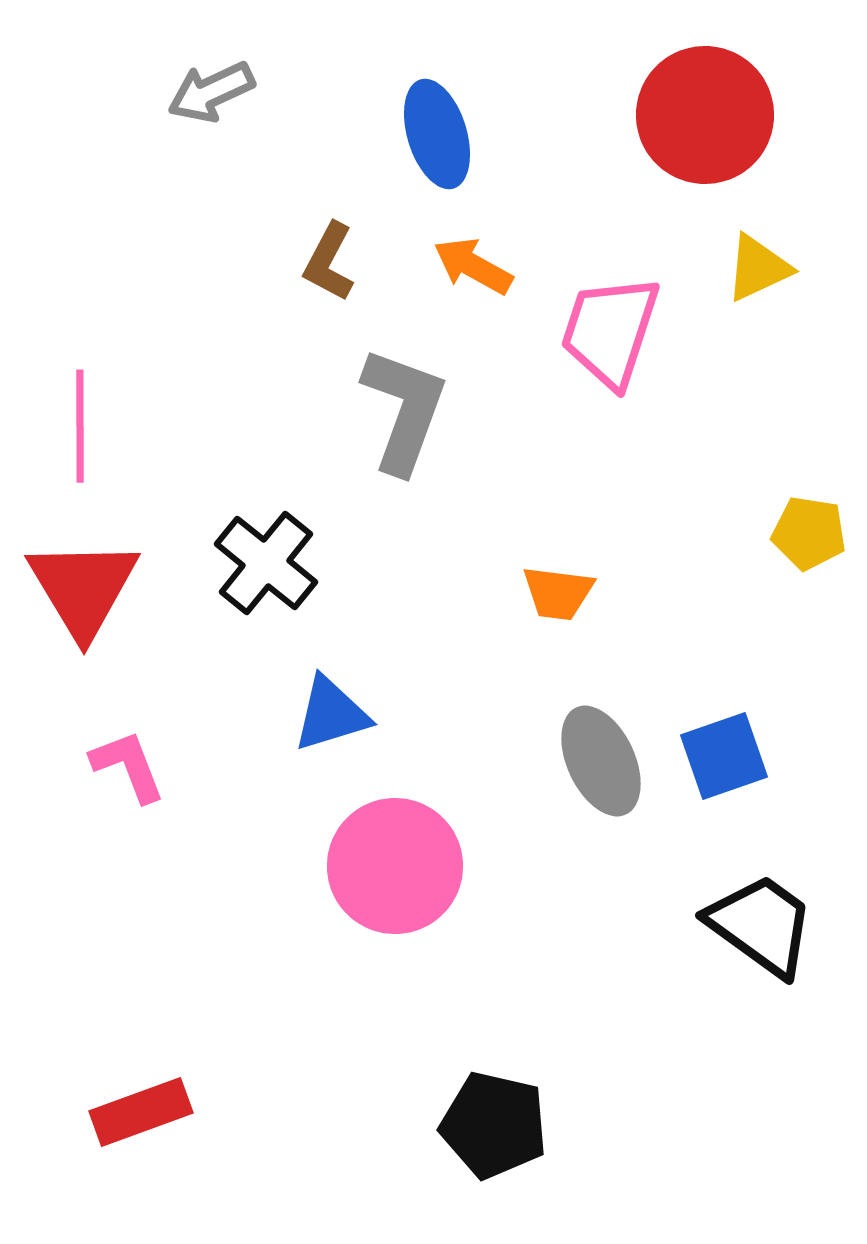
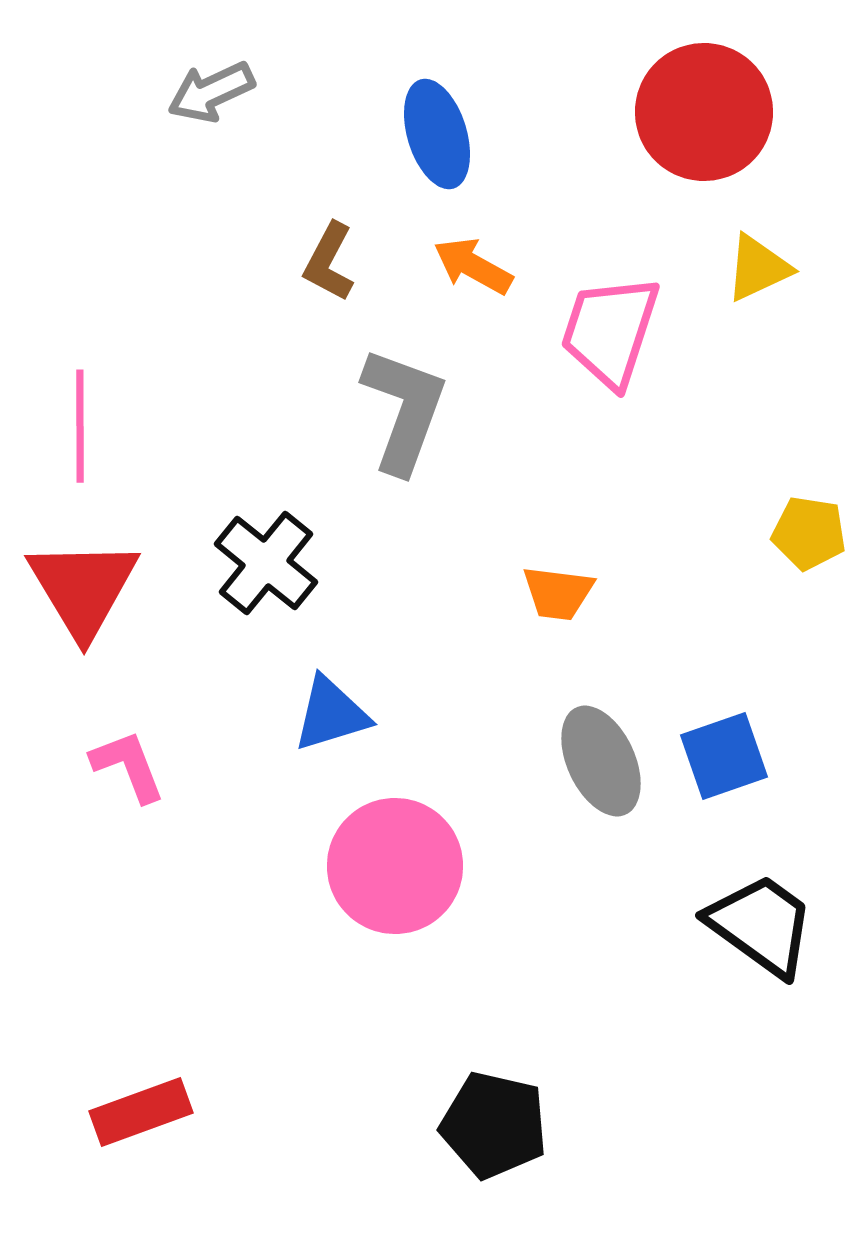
red circle: moved 1 px left, 3 px up
